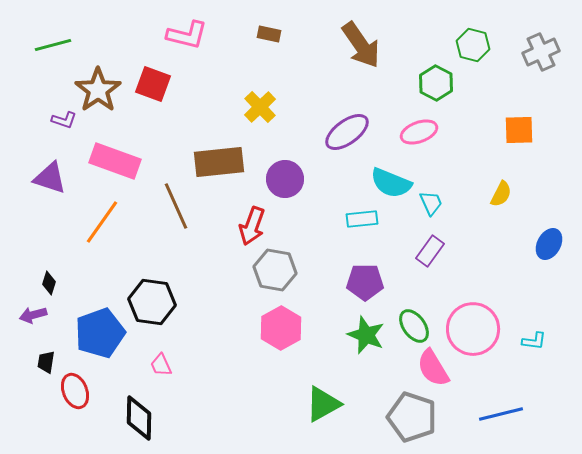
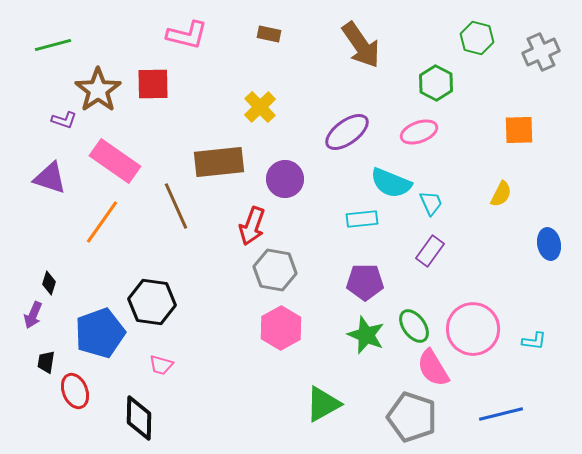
green hexagon at (473, 45): moved 4 px right, 7 px up
red square at (153, 84): rotated 21 degrees counterclockwise
pink rectangle at (115, 161): rotated 15 degrees clockwise
blue ellipse at (549, 244): rotated 40 degrees counterclockwise
purple arrow at (33, 315): rotated 52 degrees counterclockwise
pink trapezoid at (161, 365): rotated 50 degrees counterclockwise
